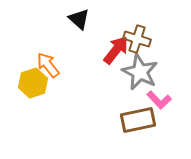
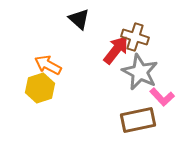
brown cross: moved 2 px left, 2 px up
orange arrow: rotated 24 degrees counterclockwise
yellow hexagon: moved 7 px right, 5 px down
pink L-shape: moved 3 px right, 3 px up
